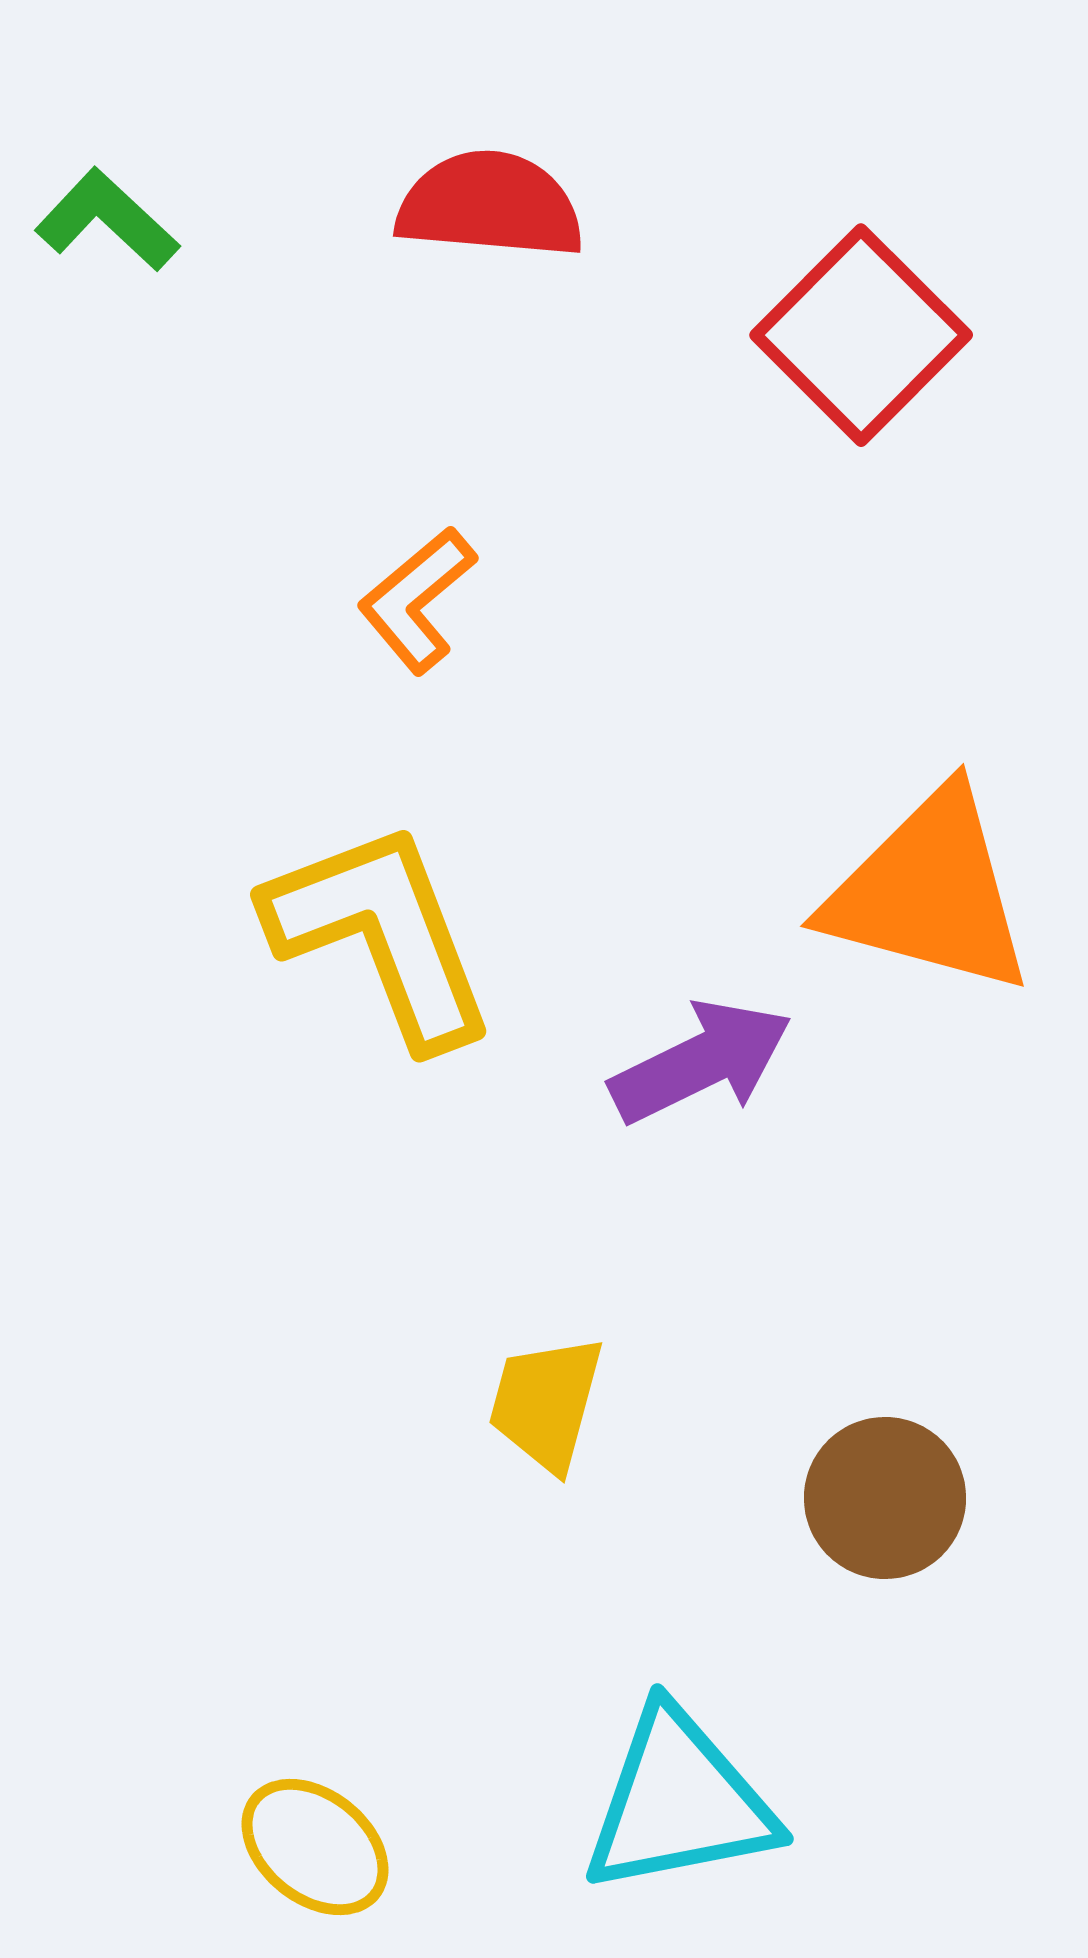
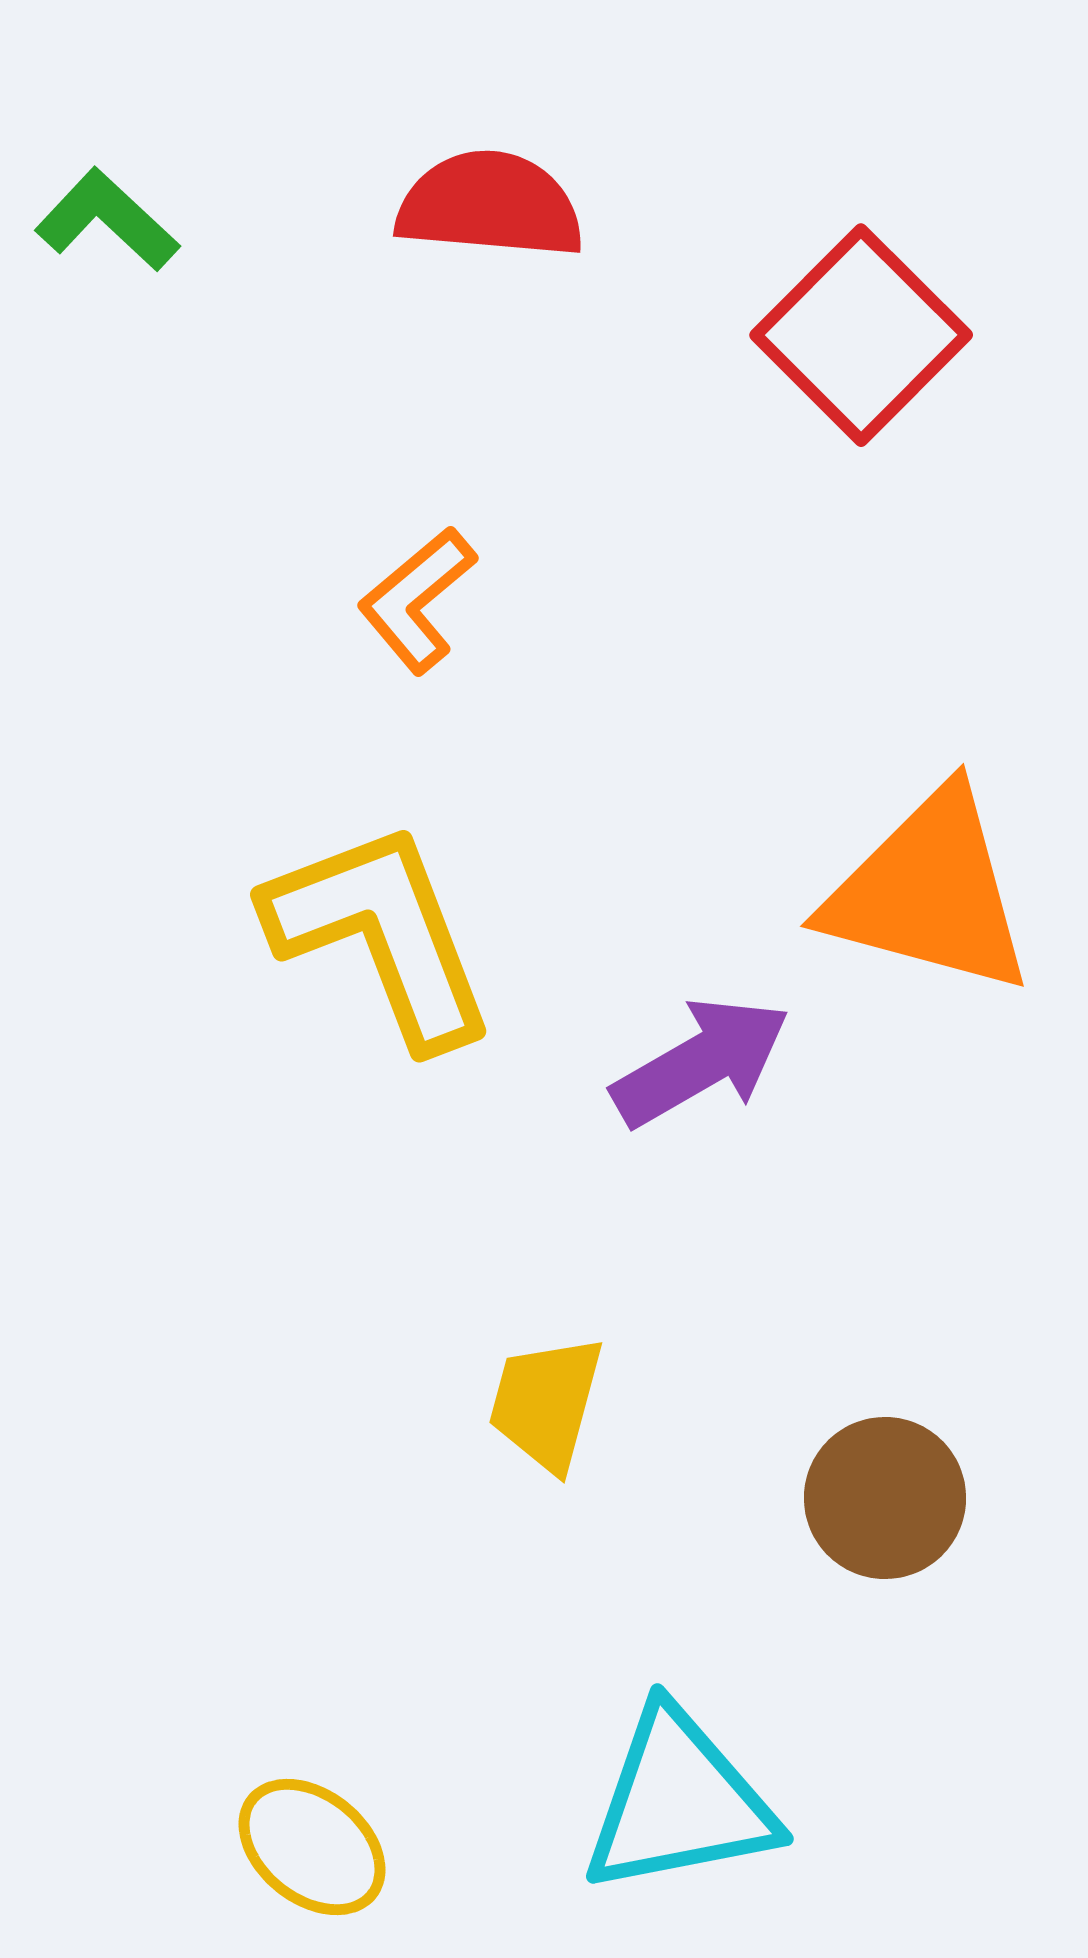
purple arrow: rotated 4 degrees counterclockwise
yellow ellipse: moved 3 px left
